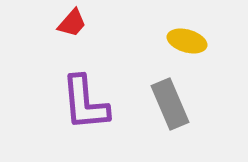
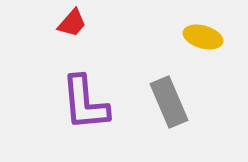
yellow ellipse: moved 16 px right, 4 px up
gray rectangle: moved 1 px left, 2 px up
